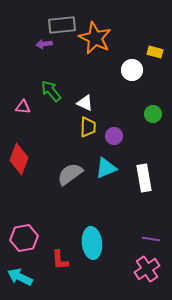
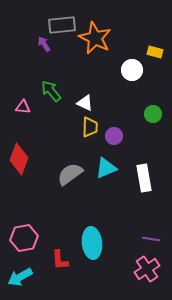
purple arrow: rotated 63 degrees clockwise
yellow trapezoid: moved 2 px right
cyan arrow: rotated 55 degrees counterclockwise
